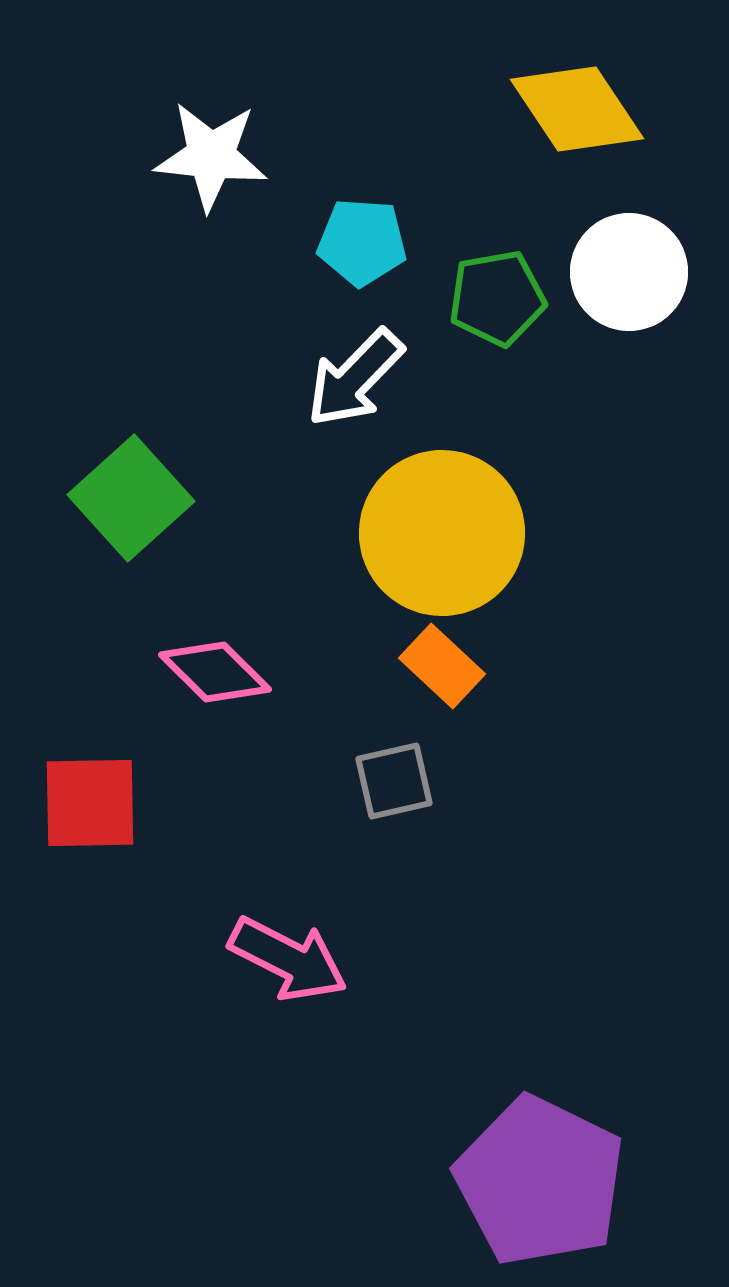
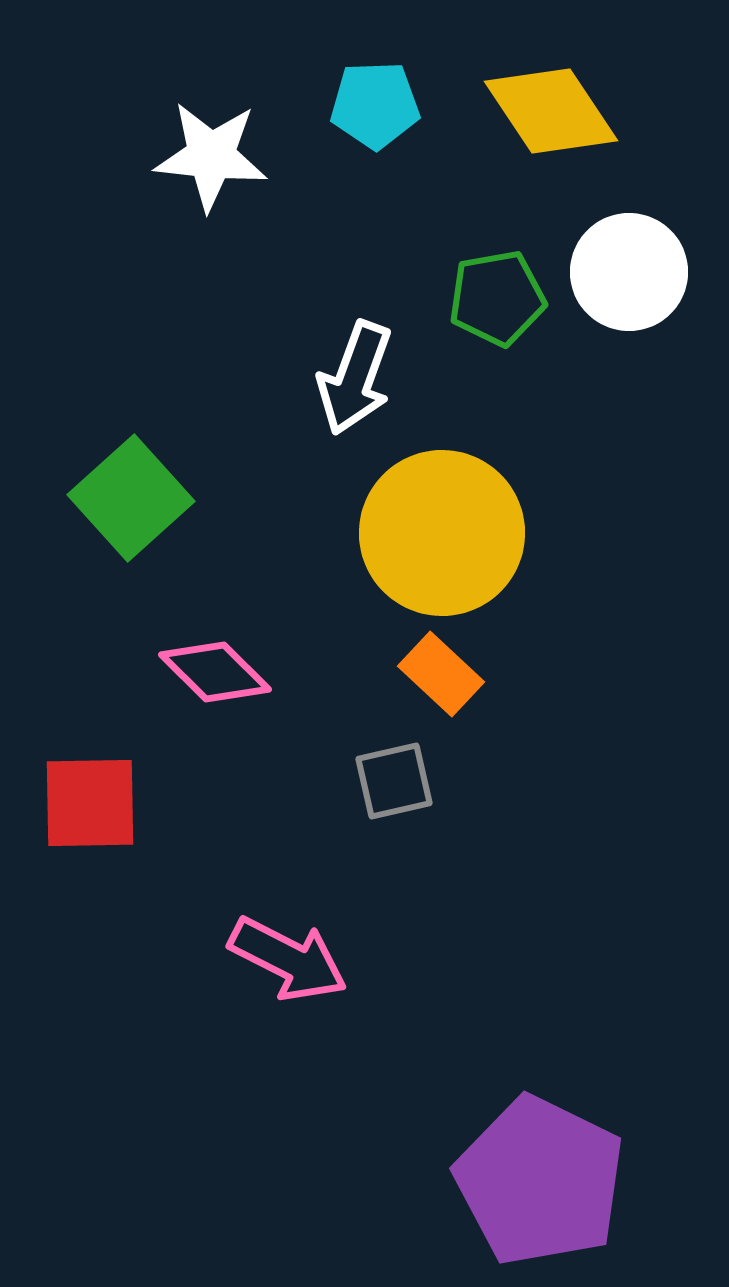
yellow diamond: moved 26 px left, 2 px down
cyan pentagon: moved 13 px right, 137 px up; rotated 6 degrees counterclockwise
white arrow: rotated 24 degrees counterclockwise
orange rectangle: moved 1 px left, 8 px down
